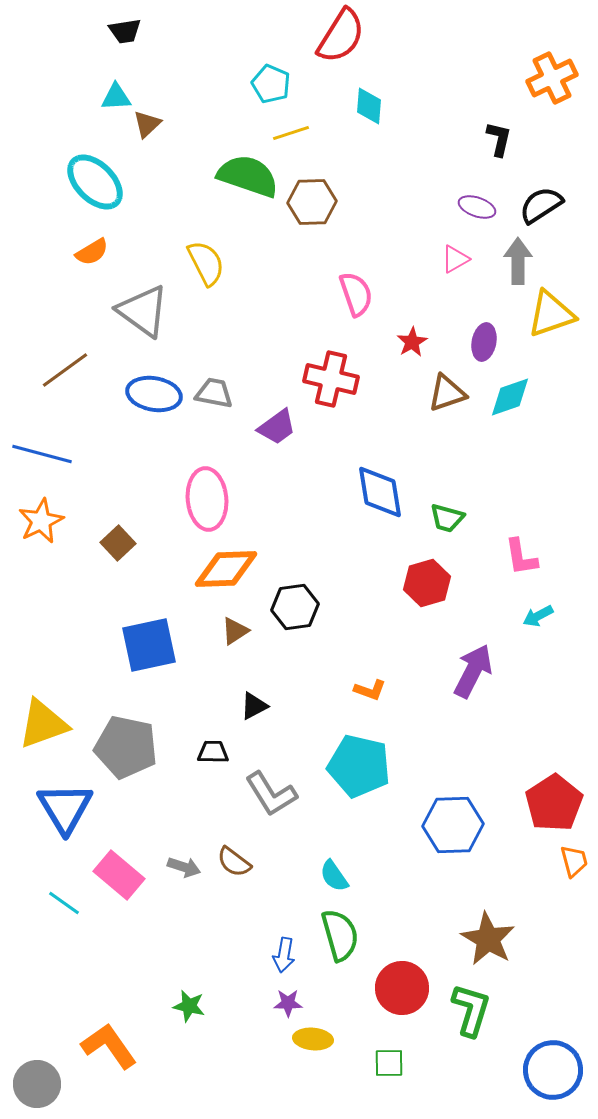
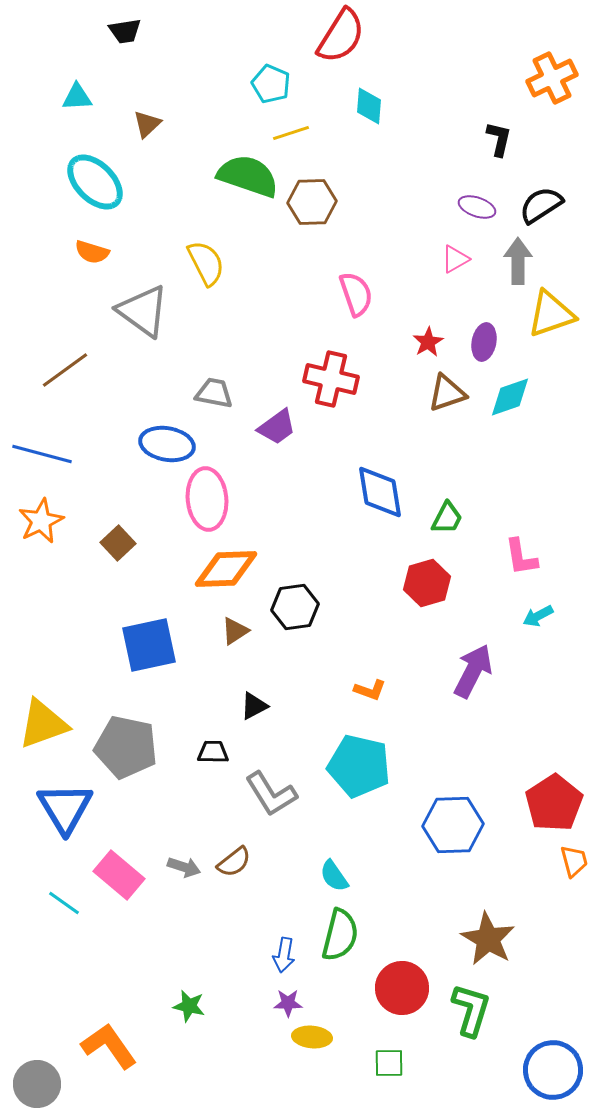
cyan triangle at (116, 97): moved 39 px left
orange semicircle at (92, 252): rotated 48 degrees clockwise
red star at (412, 342): moved 16 px right
blue ellipse at (154, 394): moved 13 px right, 50 px down
green trapezoid at (447, 518): rotated 78 degrees counterclockwise
brown semicircle at (234, 862): rotated 75 degrees counterclockwise
green semicircle at (340, 935): rotated 30 degrees clockwise
yellow ellipse at (313, 1039): moved 1 px left, 2 px up
